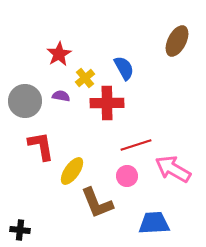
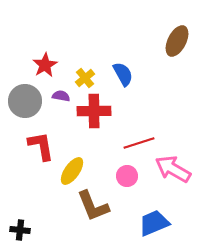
red star: moved 14 px left, 11 px down
blue semicircle: moved 1 px left, 6 px down
red cross: moved 13 px left, 8 px down
red line: moved 3 px right, 2 px up
brown L-shape: moved 4 px left, 3 px down
blue trapezoid: rotated 20 degrees counterclockwise
